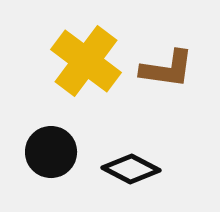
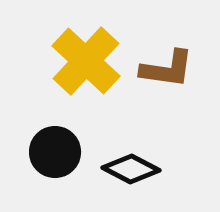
yellow cross: rotated 6 degrees clockwise
black circle: moved 4 px right
